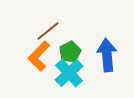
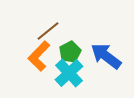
blue arrow: moved 1 px left, 1 px down; rotated 48 degrees counterclockwise
